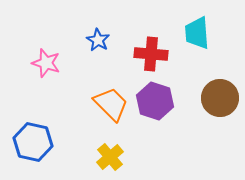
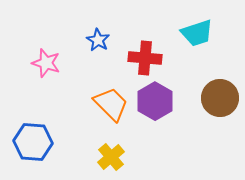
cyan trapezoid: rotated 104 degrees counterclockwise
red cross: moved 6 px left, 4 px down
purple hexagon: rotated 12 degrees clockwise
blue hexagon: rotated 9 degrees counterclockwise
yellow cross: moved 1 px right
